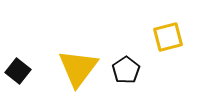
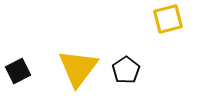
yellow square: moved 18 px up
black square: rotated 25 degrees clockwise
